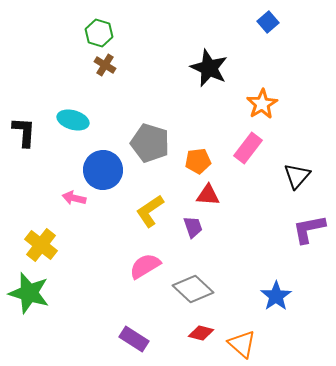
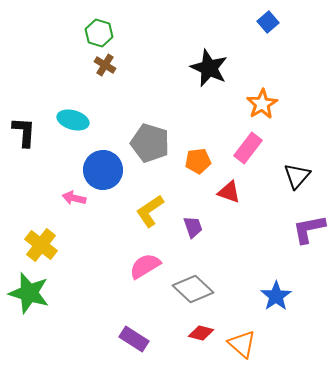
red triangle: moved 21 px right, 3 px up; rotated 15 degrees clockwise
